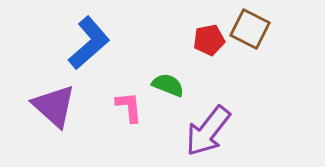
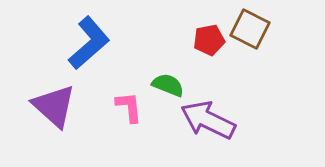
purple arrow: moved 11 px up; rotated 78 degrees clockwise
